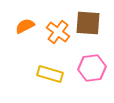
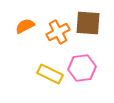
orange cross: rotated 25 degrees clockwise
pink hexagon: moved 10 px left
yellow rectangle: rotated 10 degrees clockwise
